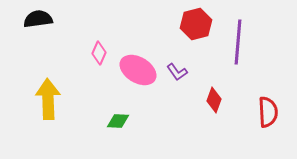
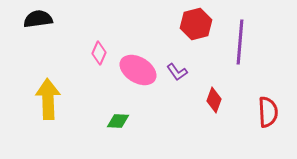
purple line: moved 2 px right
